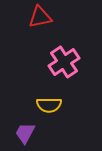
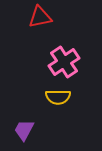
yellow semicircle: moved 9 px right, 8 px up
purple trapezoid: moved 1 px left, 3 px up
